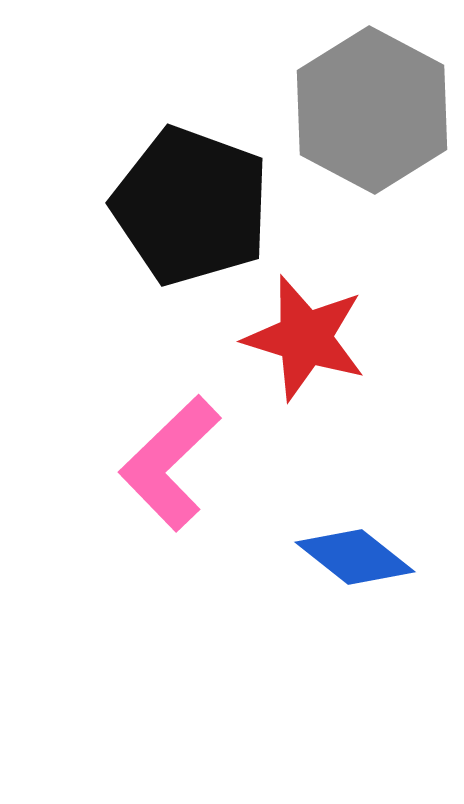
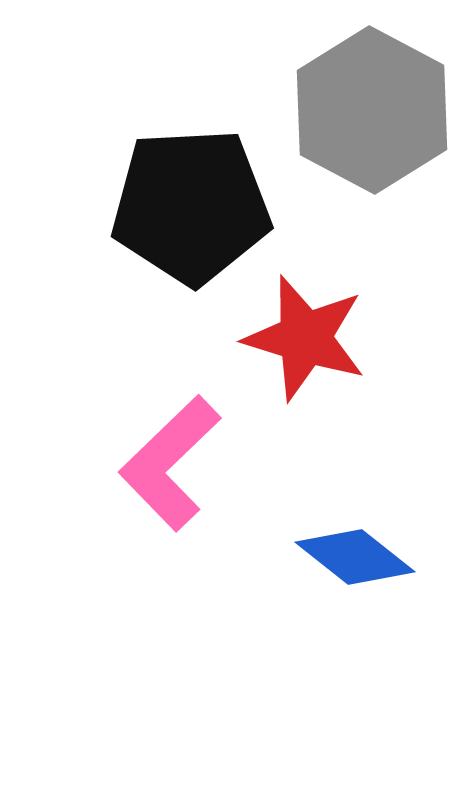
black pentagon: rotated 23 degrees counterclockwise
